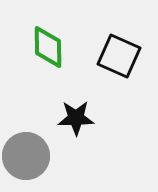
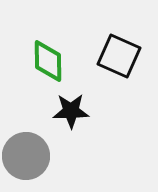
green diamond: moved 14 px down
black star: moved 5 px left, 7 px up
